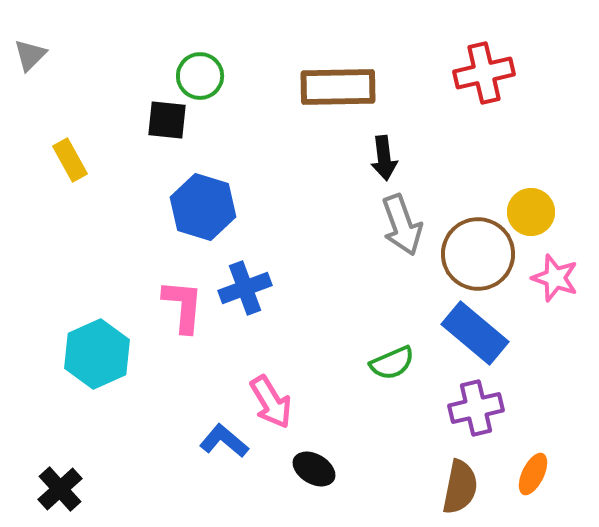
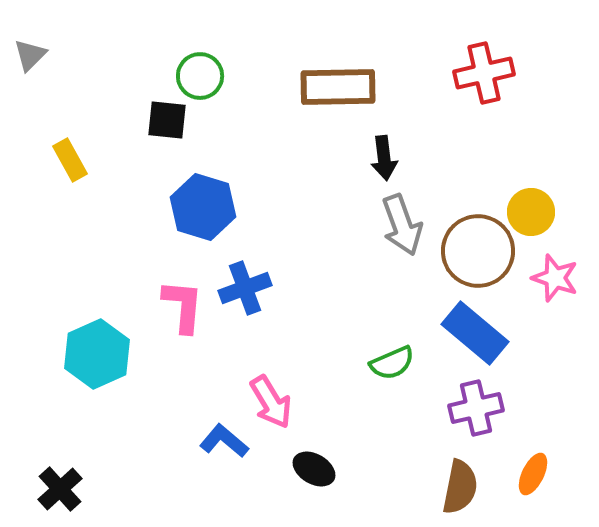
brown circle: moved 3 px up
